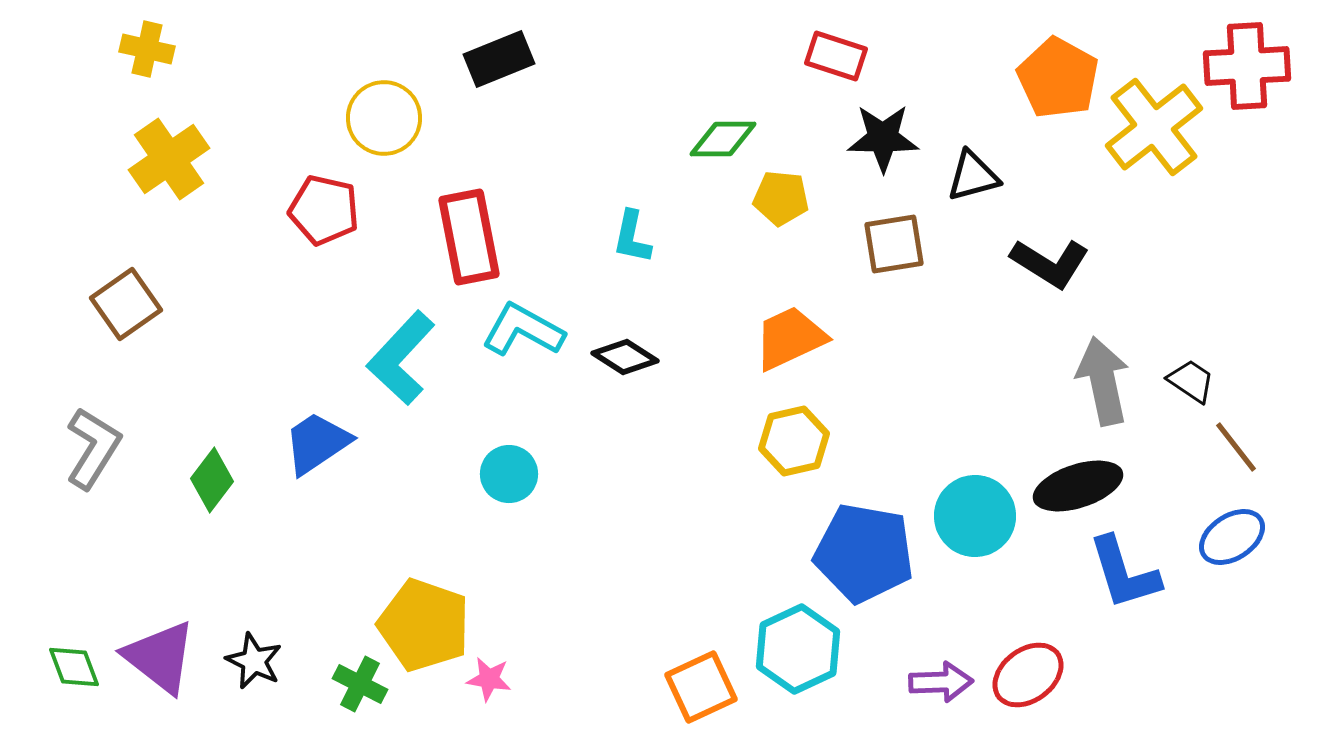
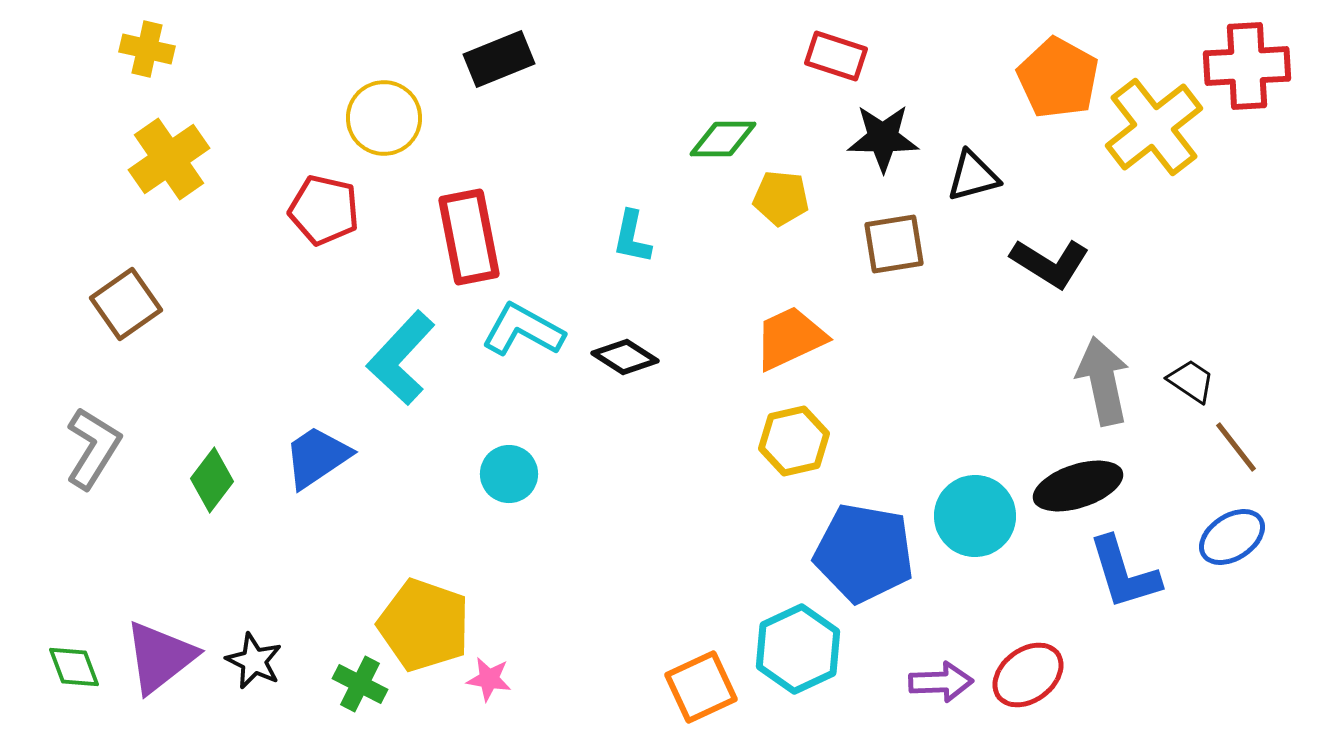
blue trapezoid at (317, 443): moved 14 px down
purple triangle at (160, 657): rotated 44 degrees clockwise
